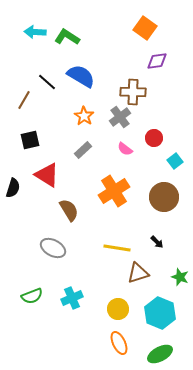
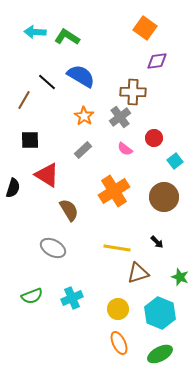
black square: rotated 12 degrees clockwise
